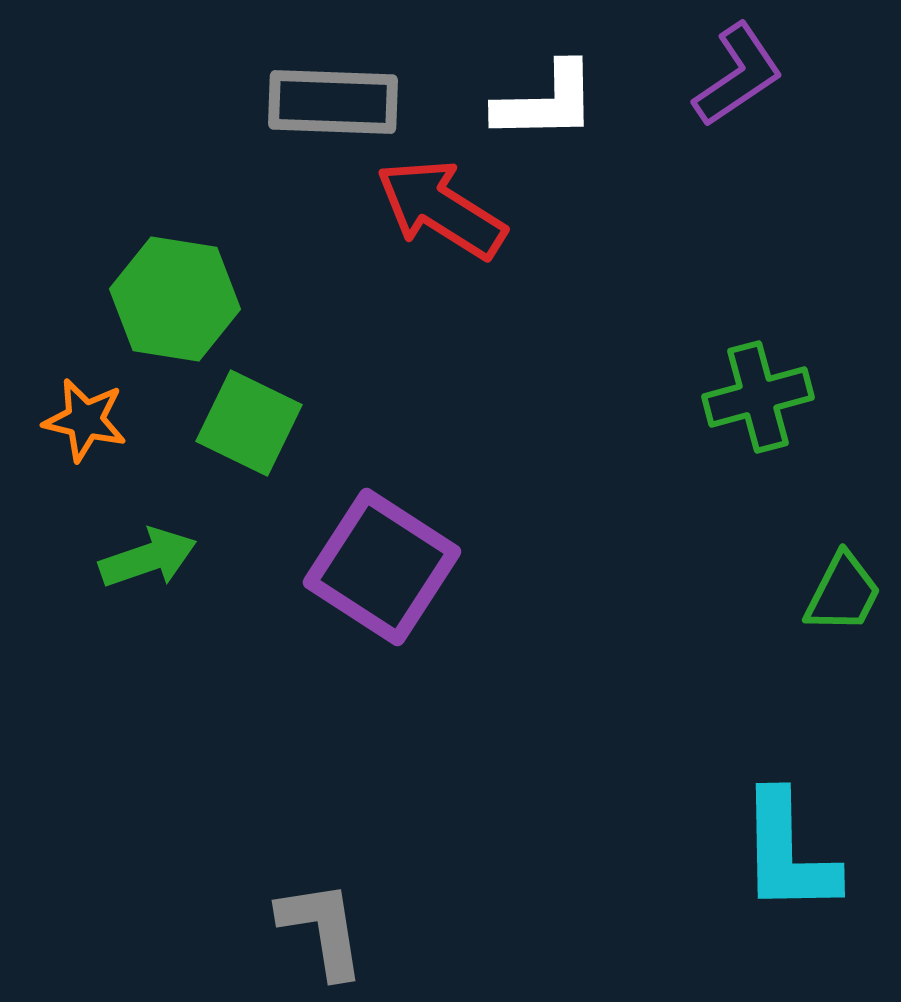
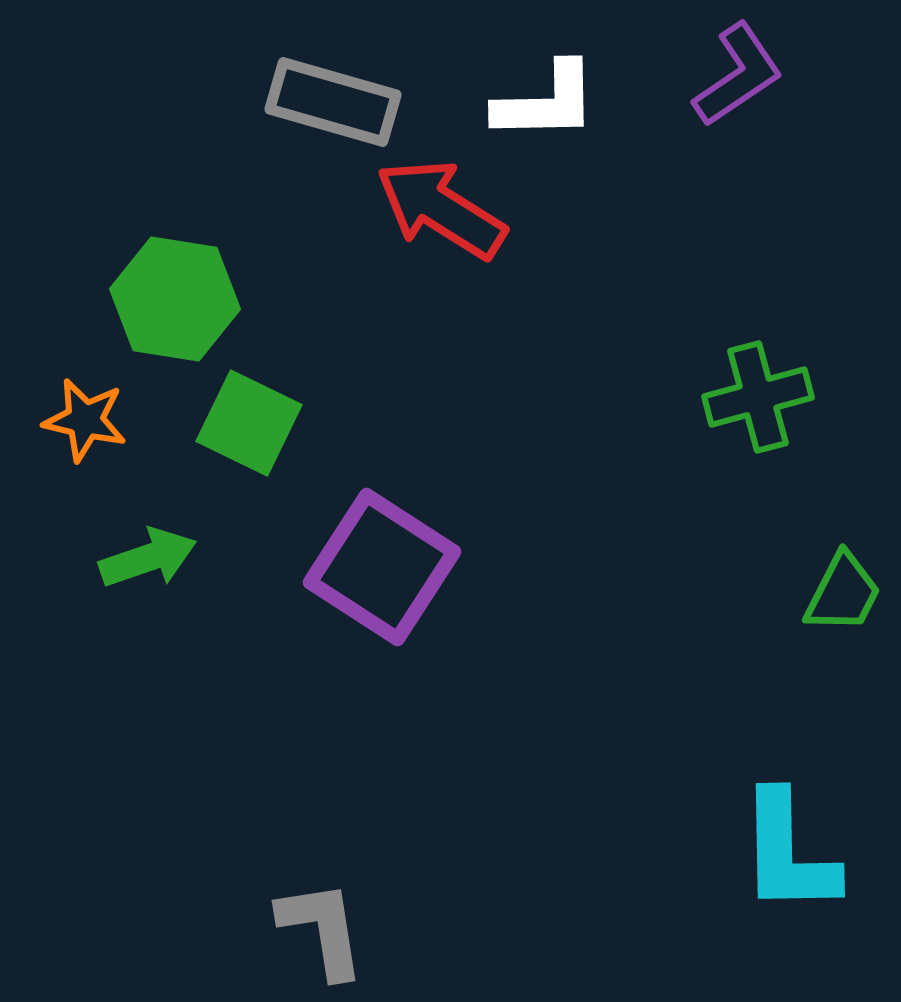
gray rectangle: rotated 14 degrees clockwise
